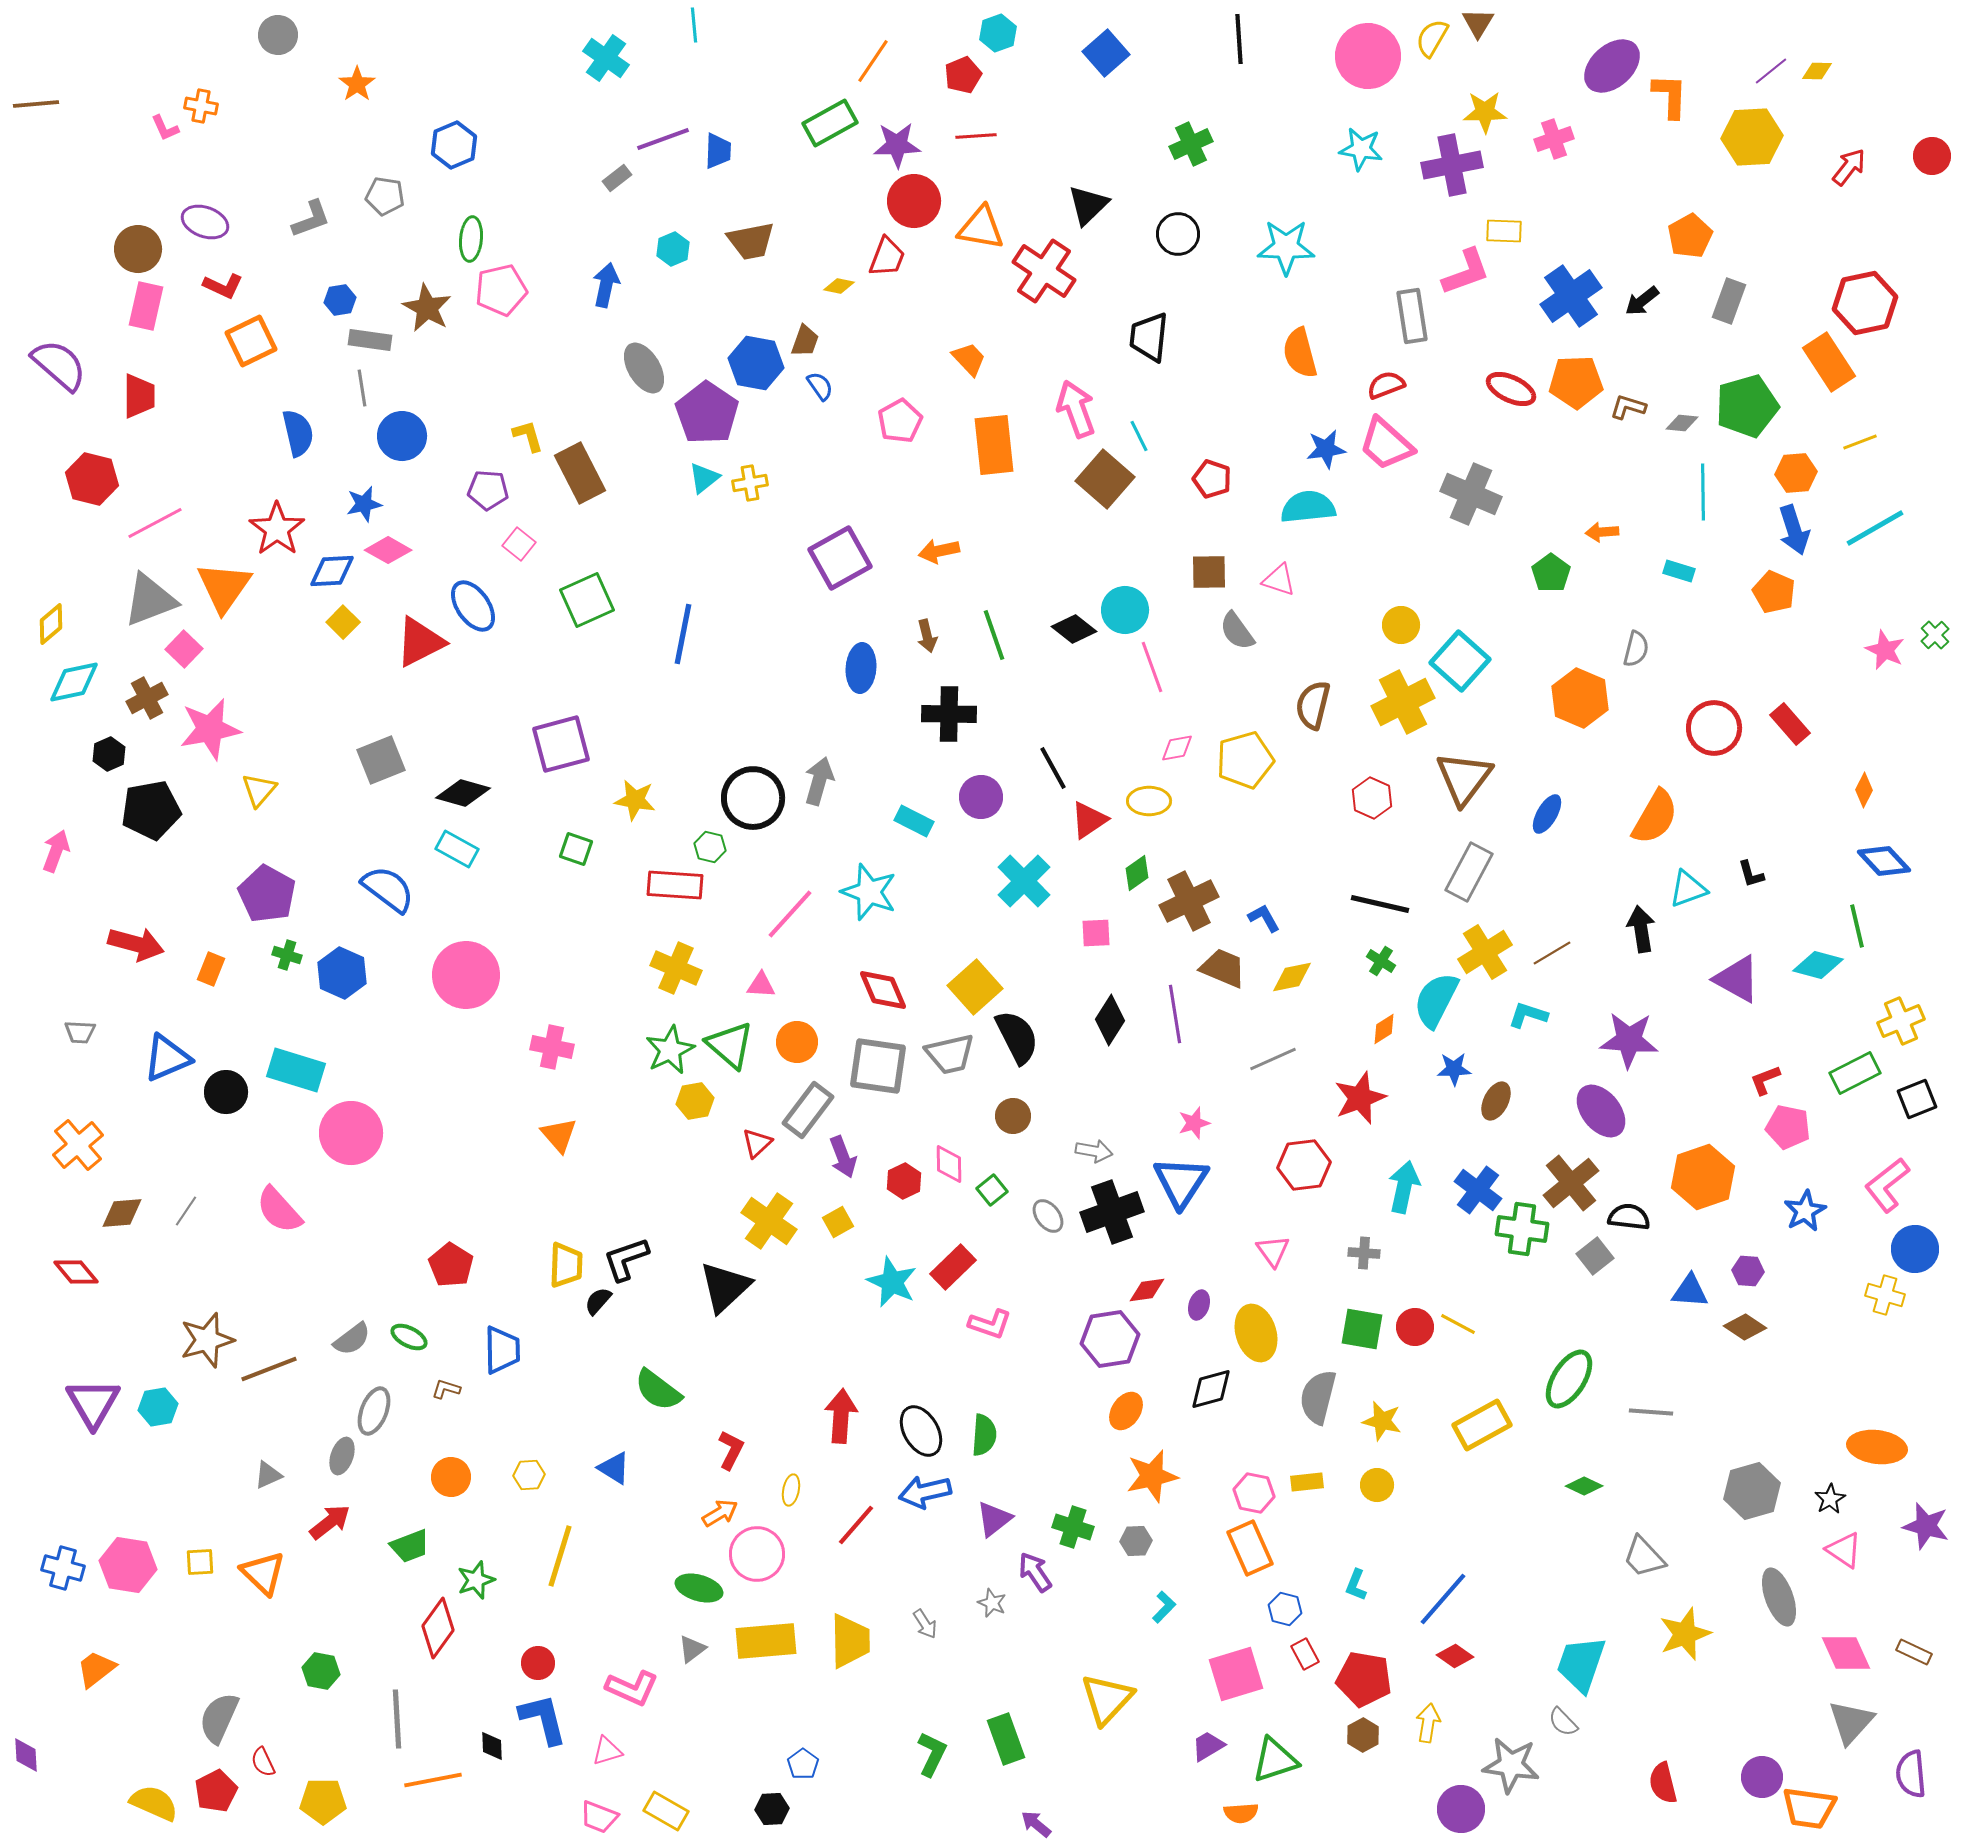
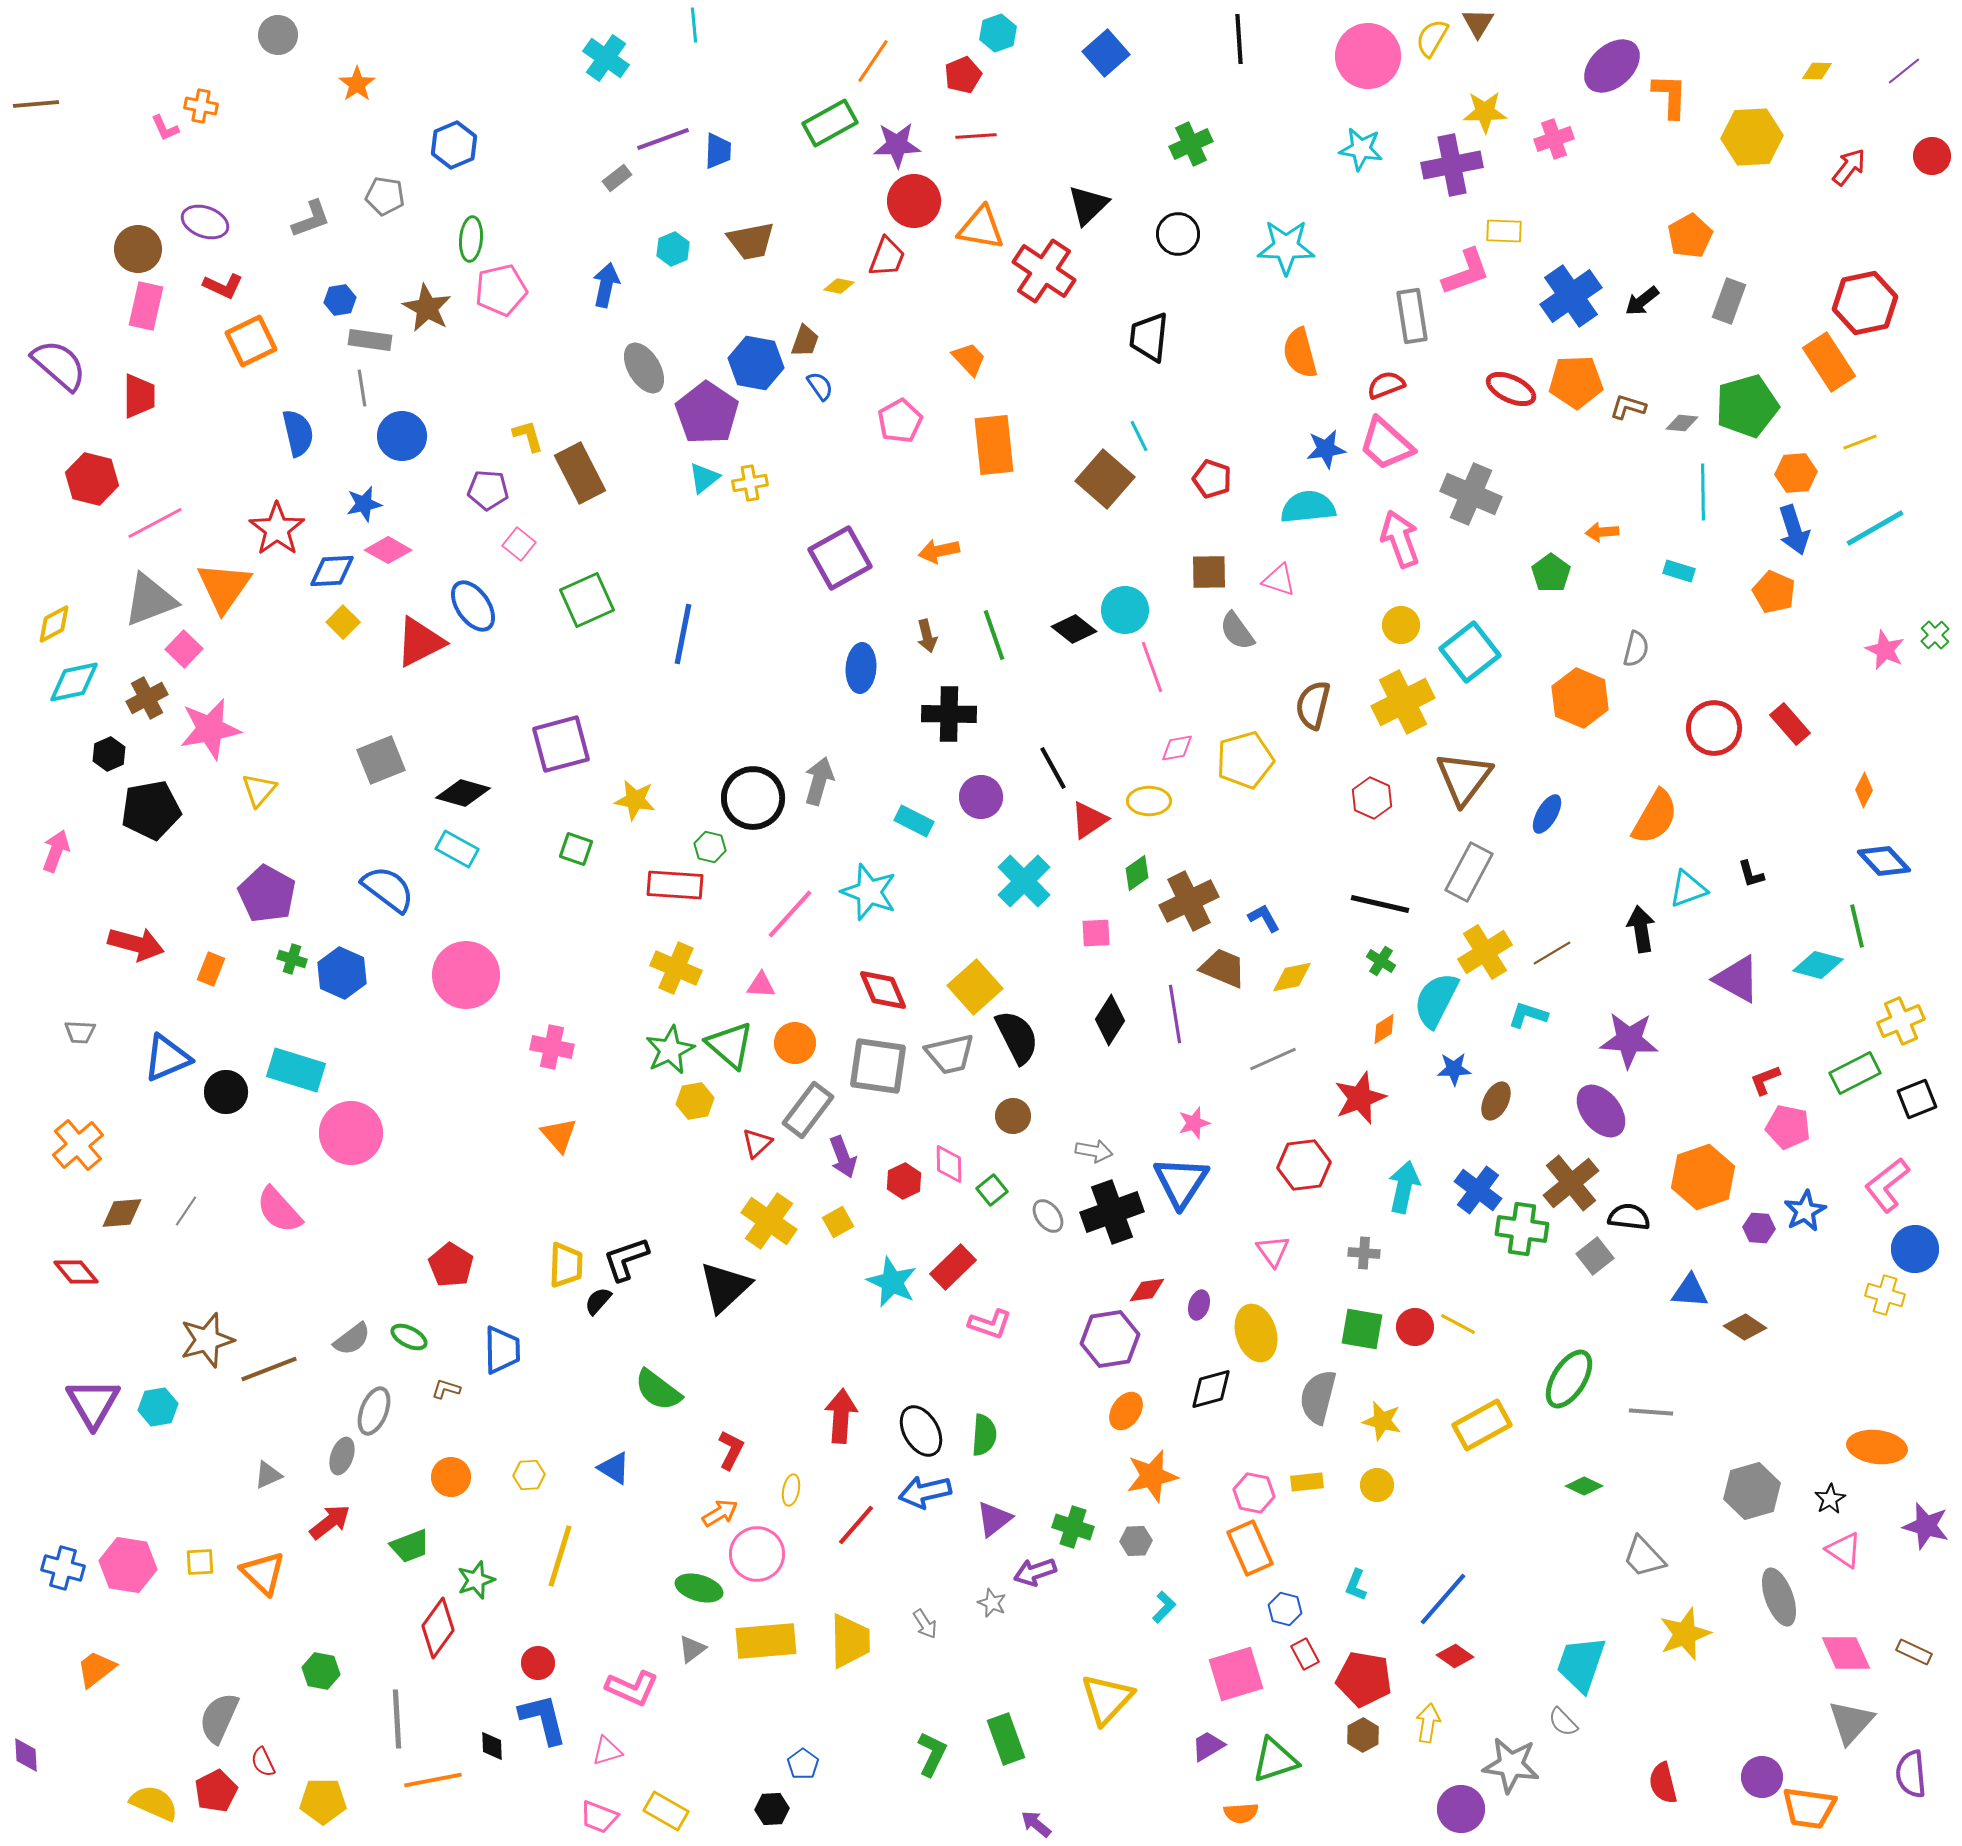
purple line at (1771, 71): moved 133 px right
pink arrow at (1076, 409): moved 324 px right, 130 px down
yellow diamond at (51, 624): moved 3 px right; rotated 12 degrees clockwise
cyan square at (1460, 661): moved 10 px right, 9 px up; rotated 10 degrees clockwise
green cross at (287, 955): moved 5 px right, 4 px down
orange circle at (797, 1042): moved 2 px left, 1 px down
purple hexagon at (1748, 1271): moved 11 px right, 43 px up
purple arrow at (1035, 1572): rotated 75 degrees counterclockwise
